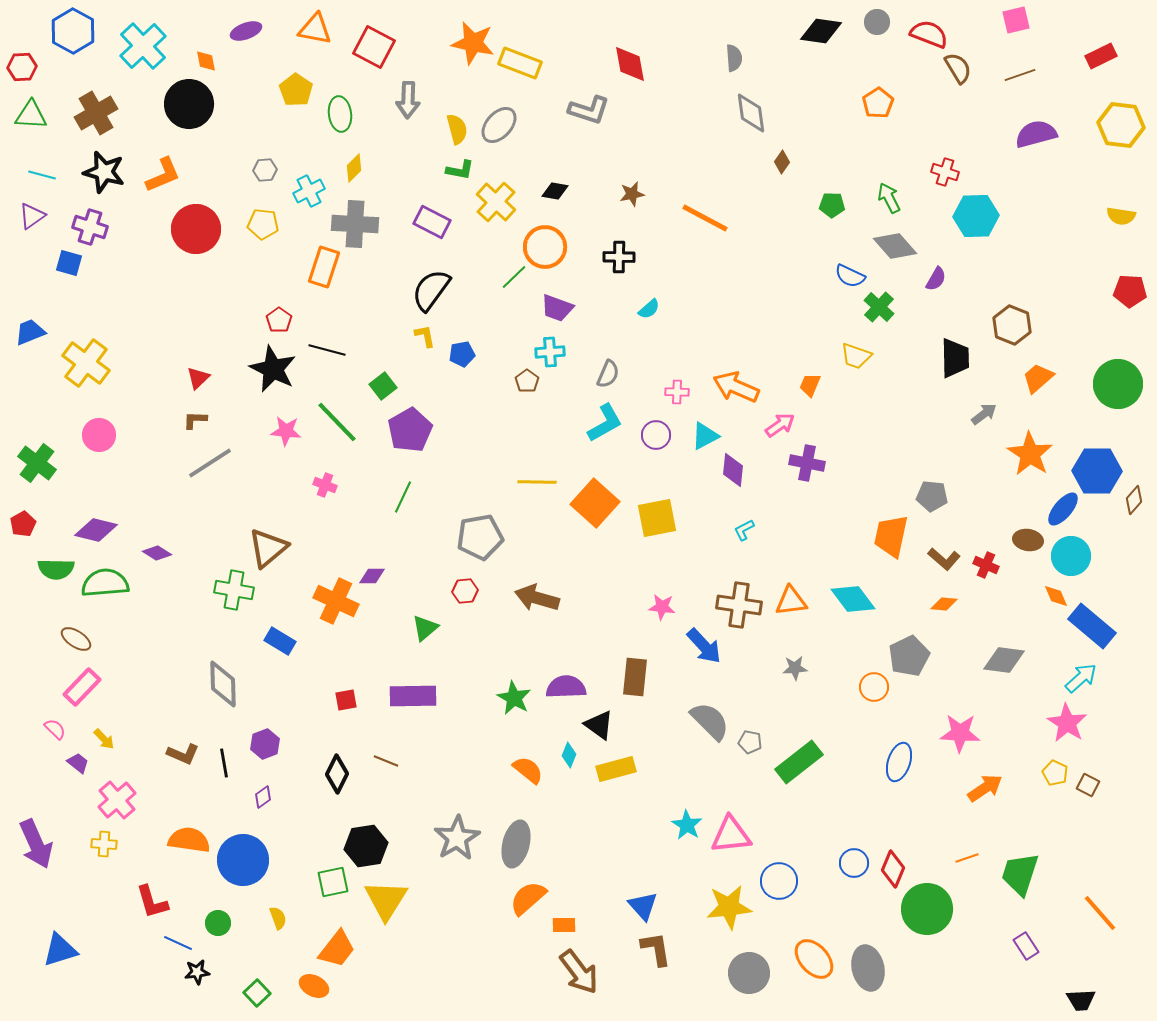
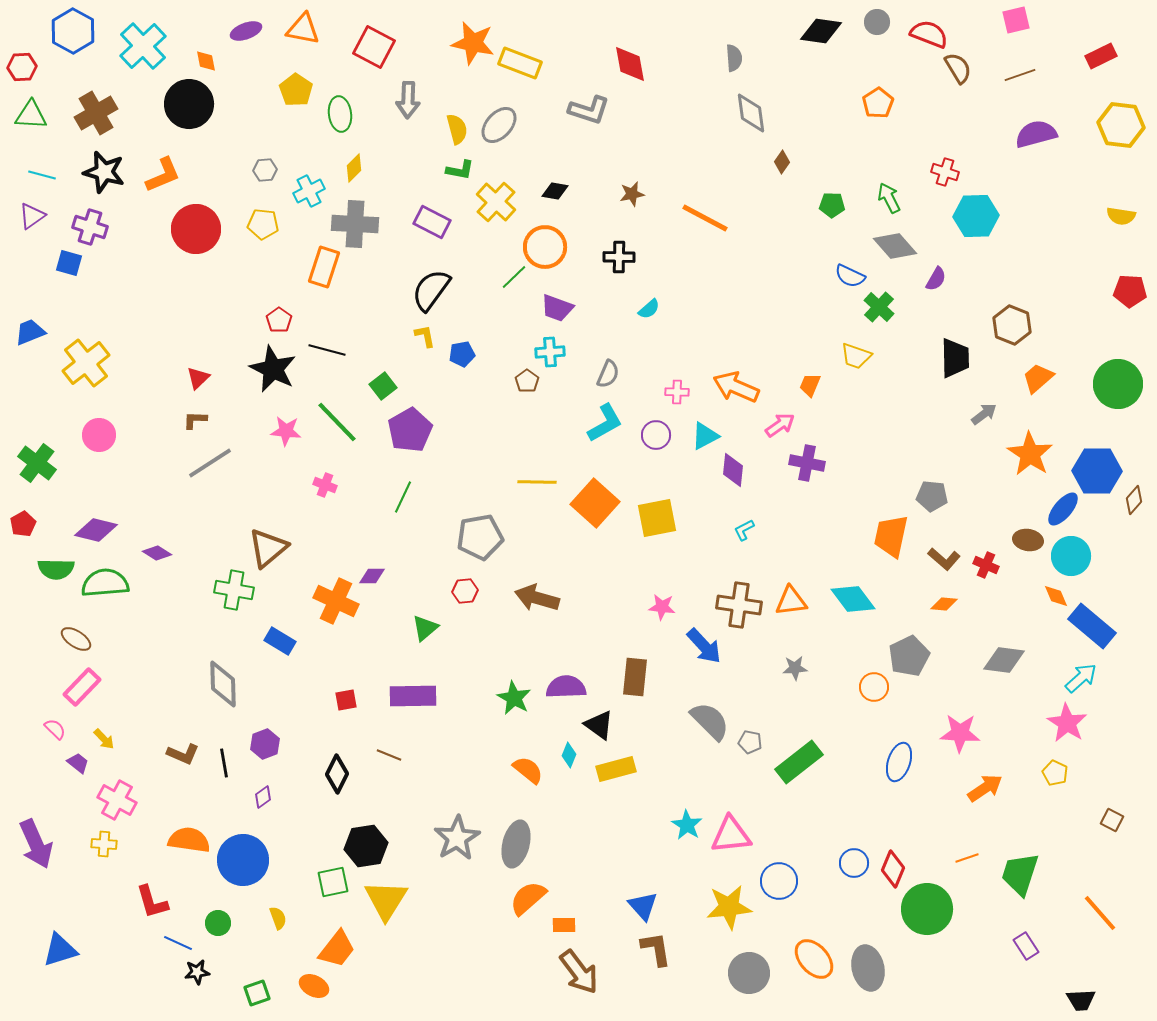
orange triangle at (315, 29): moved 12 px left
yellow cross at (86, 363): rotated 15 degrees clockwise
brown line at (386, 761): moved 3 px right, 6 px up
brown square at (1088, 785): moved 24 px right, 35 px down
pink cross at (117, 800): rotated 21 degrees counterclockwise
green square at (257, 993): rotated 24 degrees clockwise
